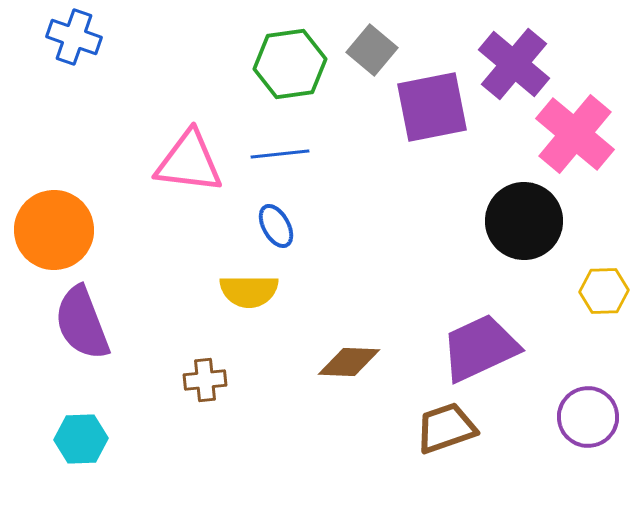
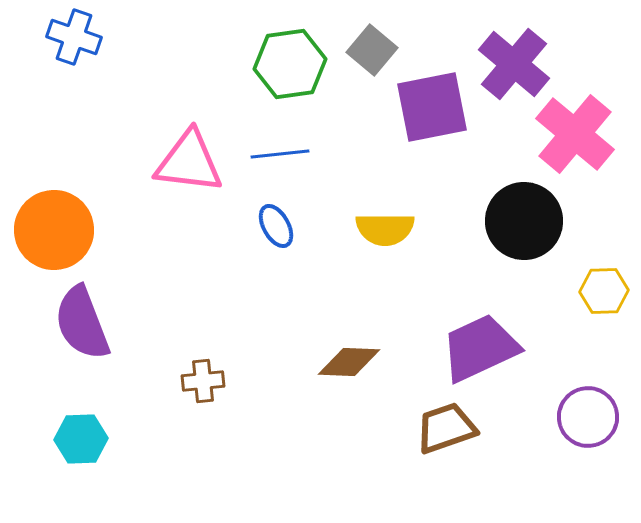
yellow semicircle: moved 136 px right, 62 px up
brown cross: moved 2 px left, 1 px down
